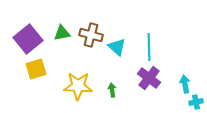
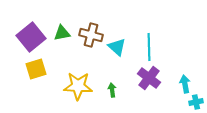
purple square: moved 3 px right, 2 px up
